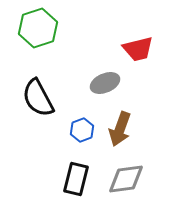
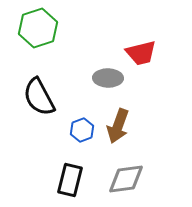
red trapezoid: moved 3 px right, 4 px down
gray ellipse: moved 3 px right, 5 px up; rotated 24 degrees clockwise
black semicircle: moved 1 px right, 1 px up
brown arrow: moved 2 px left, 3 px up
black rectangle: moved 6 px left, 1 px down
